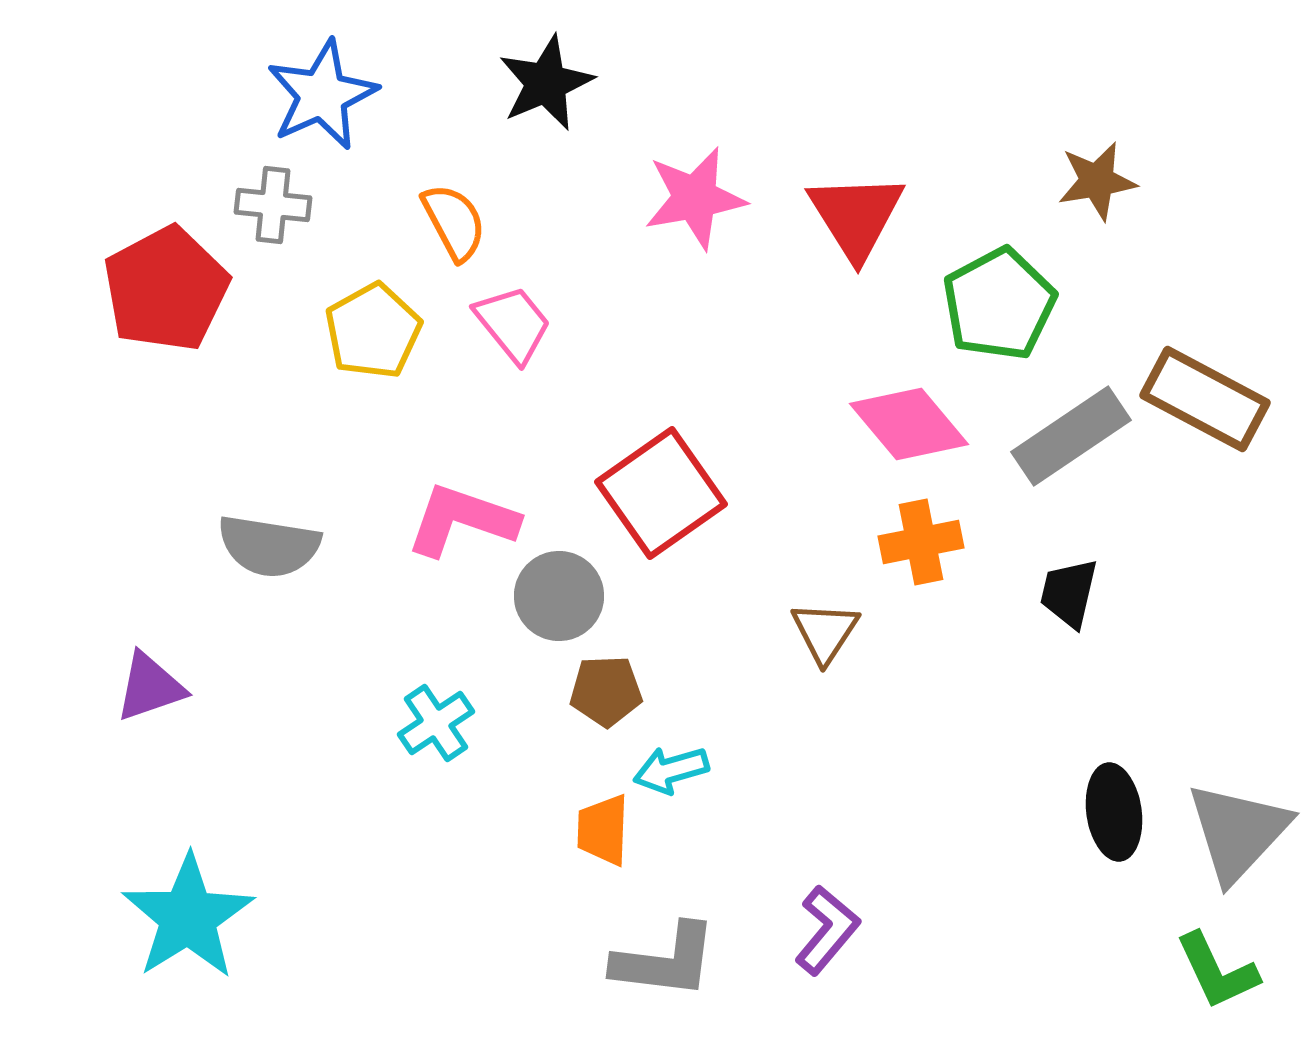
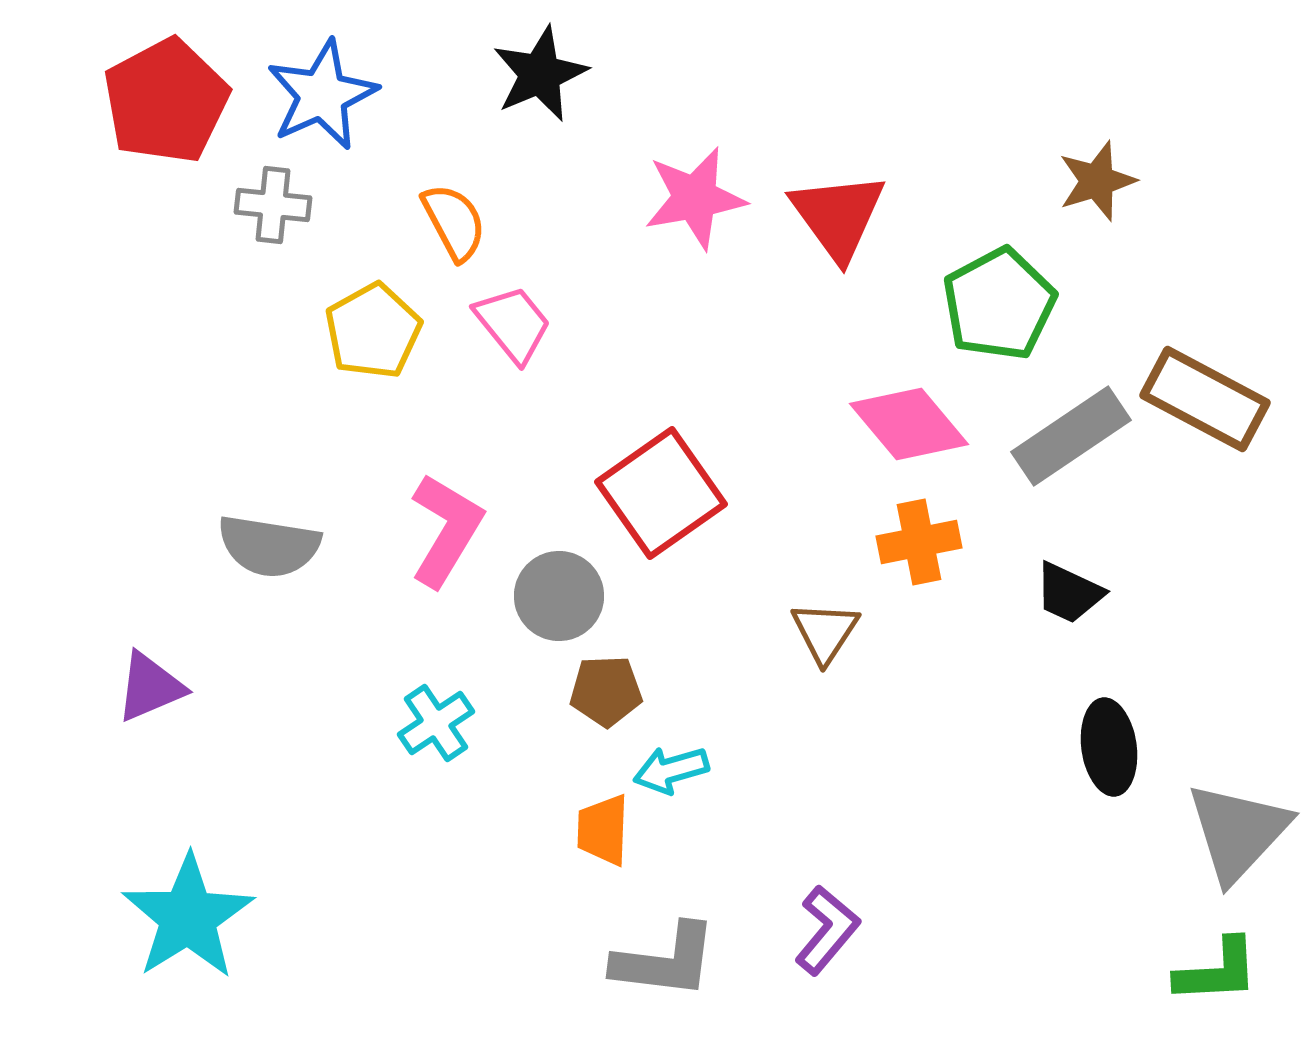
black star: moved 6 px left, 9 px up
brown star: rotated 8 degrees counterclockwise
red triangle: moved 18 px left; rotated 4 degrees counterclockwise
red pentagon: moved 188 px up
pink L-shape: moved 16 px left, 10 px down; rotated 102 degrees clockwise
orange cross: moved 2 px left
black trapezoid: rotated 78 degrees counterclockwise
purple triangle: rotated 4 degrees counterclockwise
black ellipse: moved 5 px left, 65 px up
green L-shape: rotated 68 degrees counterclockwise
